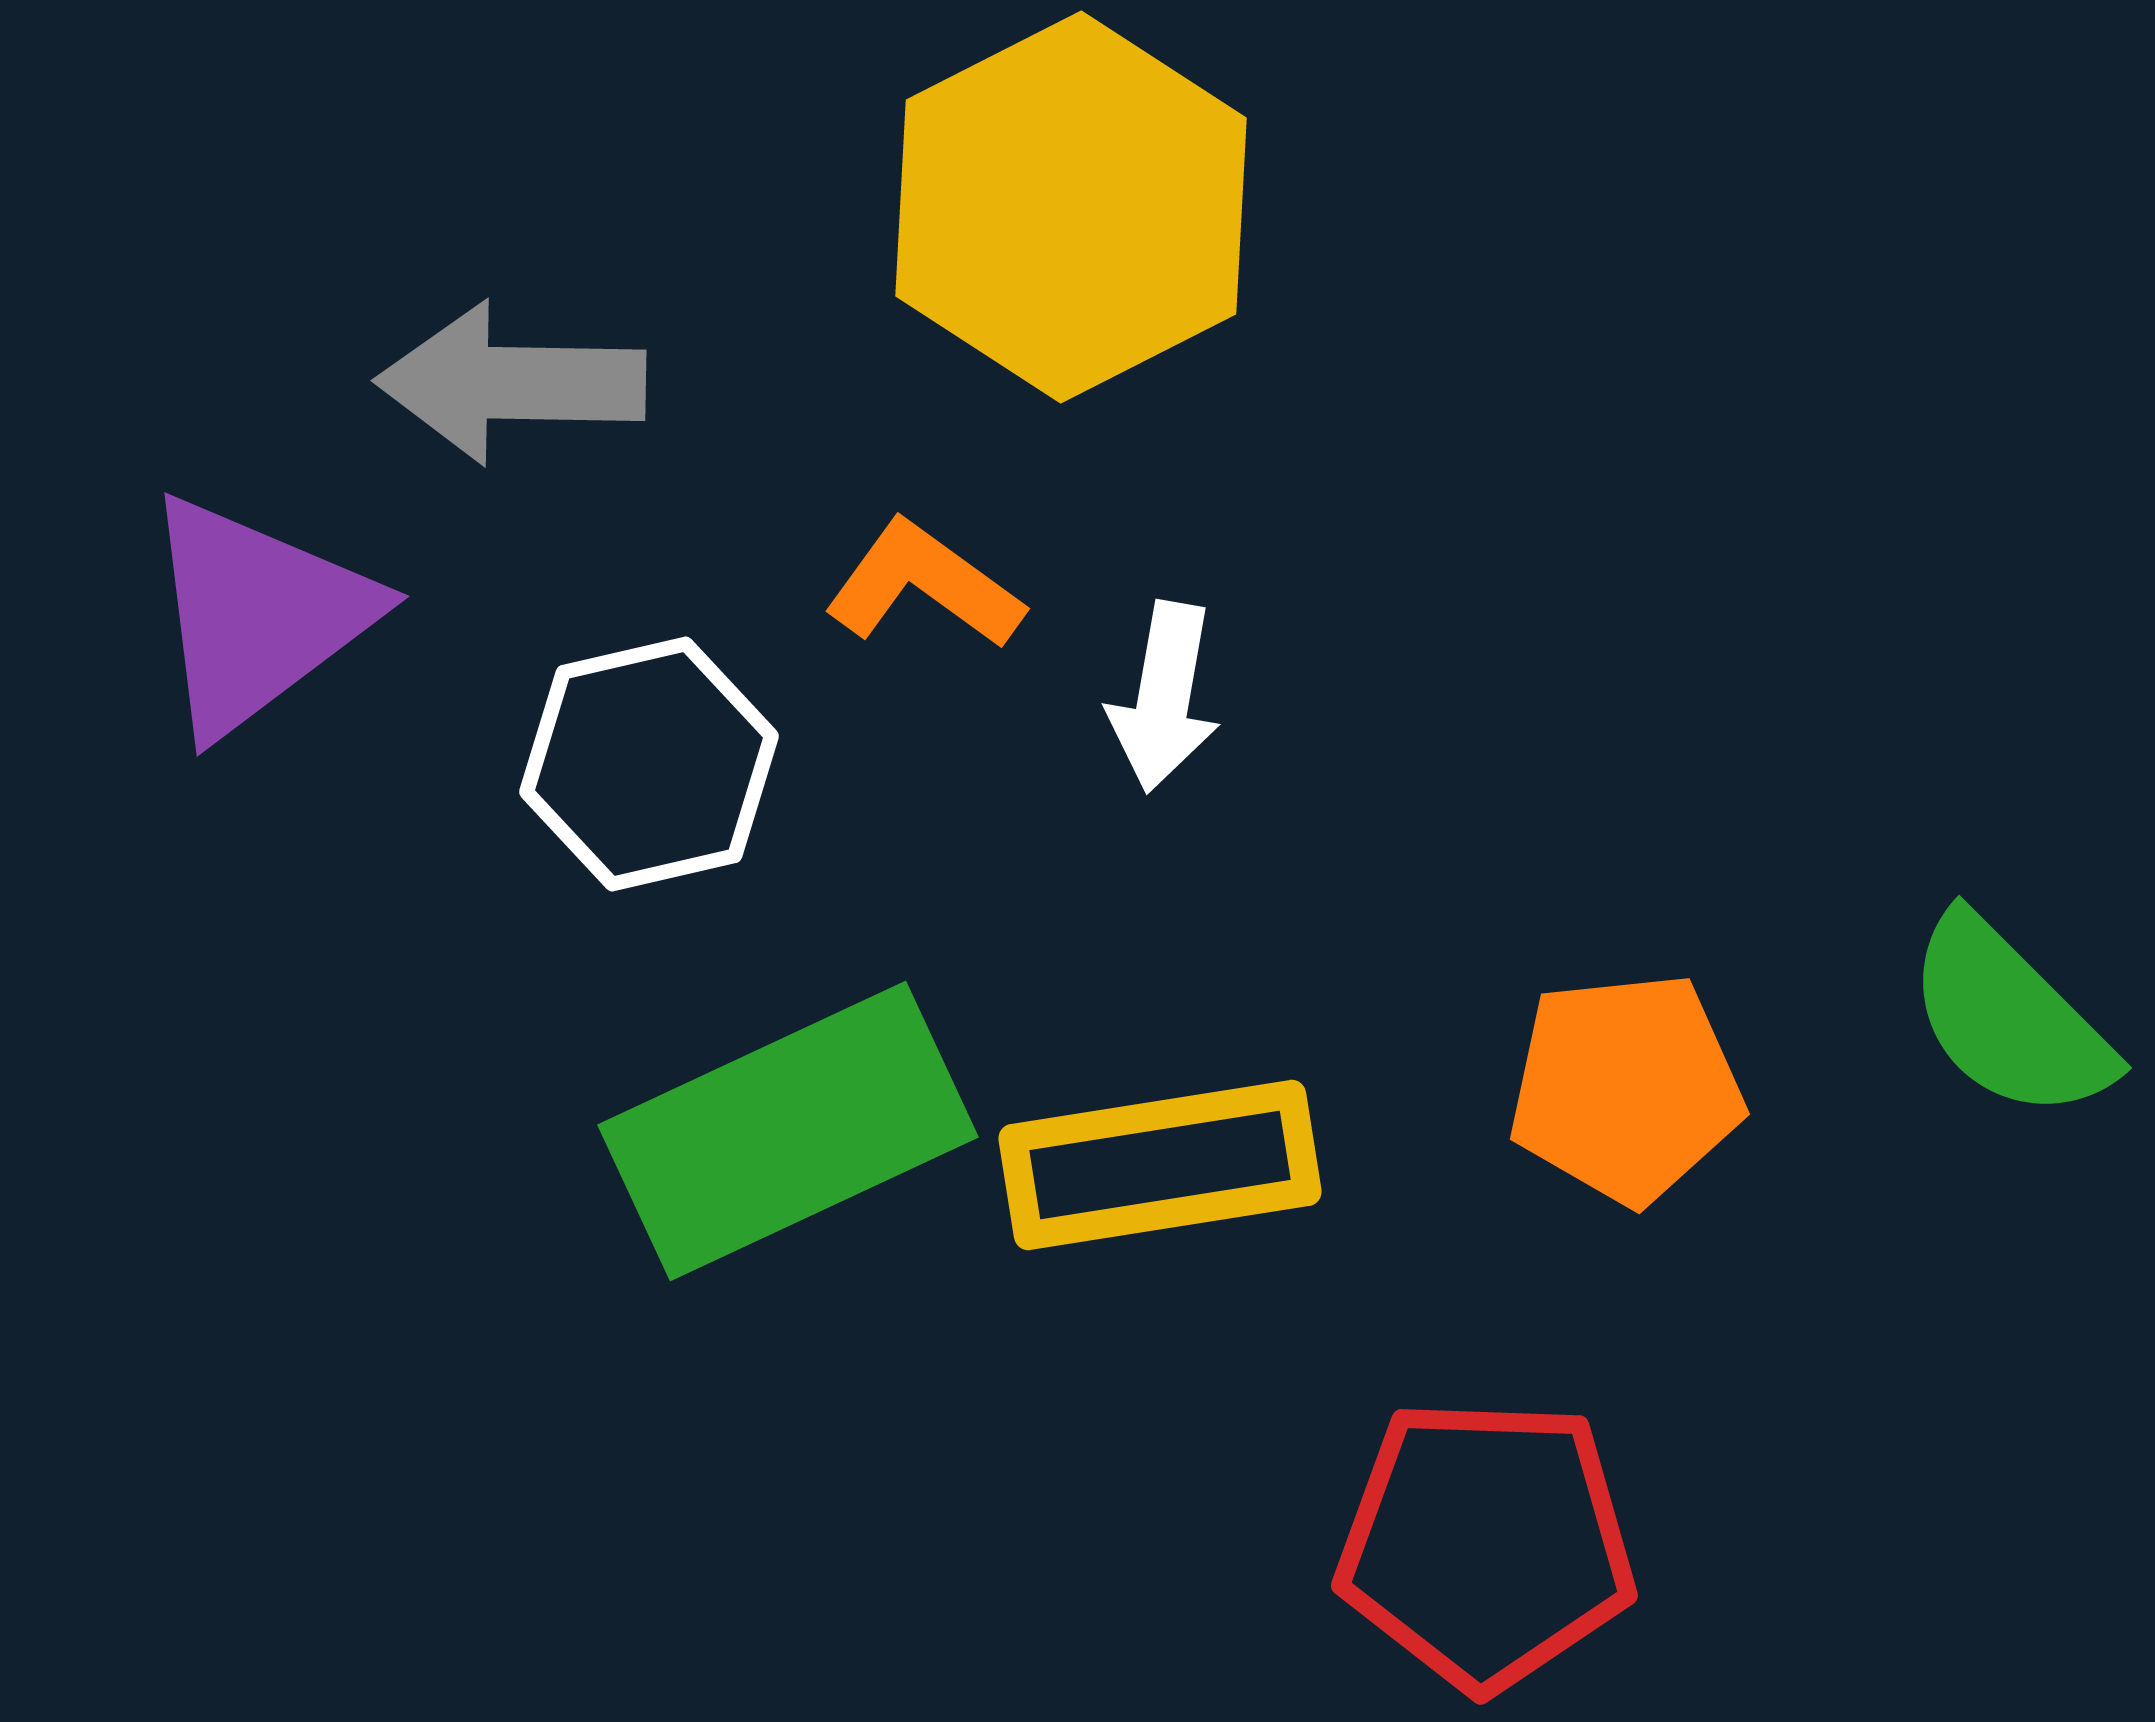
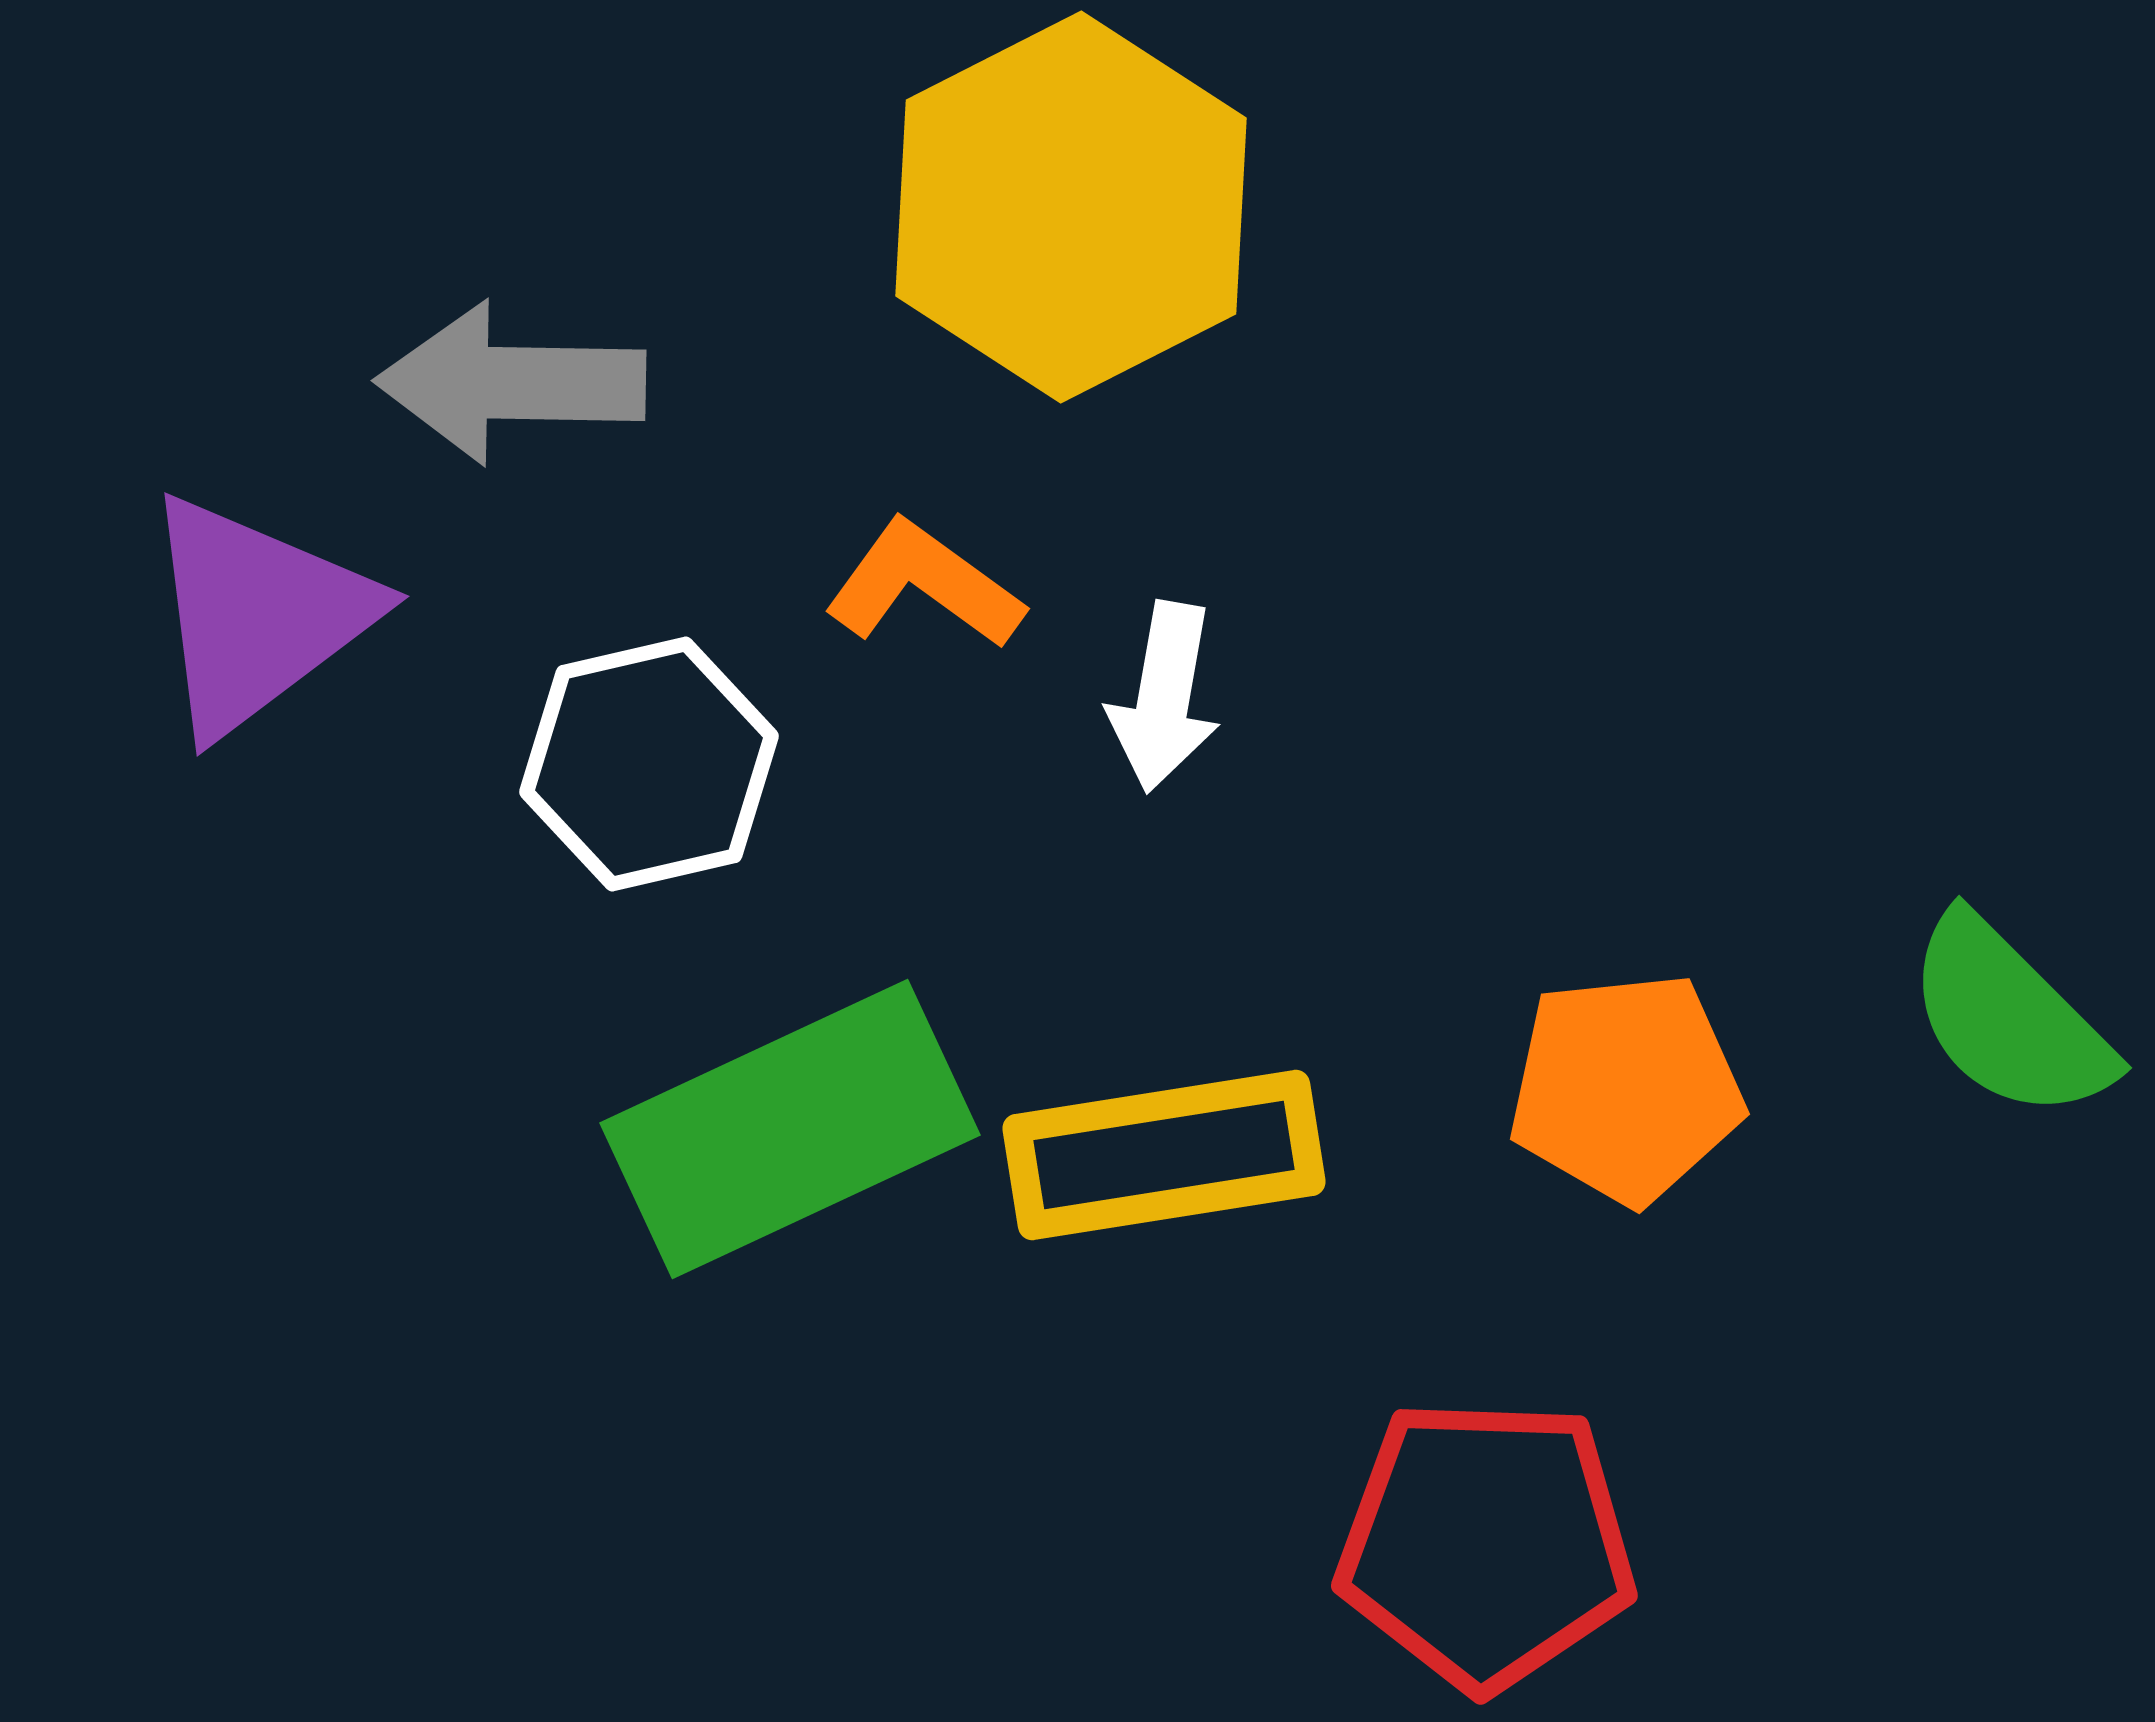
green rectangle: moved 2 px right, 2 px up
yellow rectangle: moved 4 px right, 10 px up
